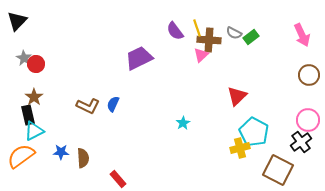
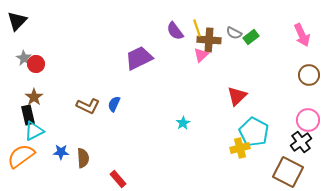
blue semicircle: moved 1 px right
brown square: moved 10 px right, 2 px down
